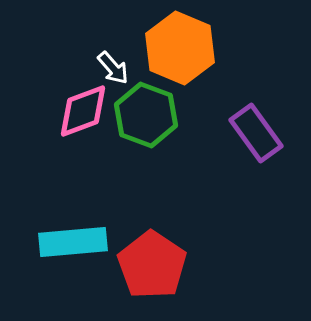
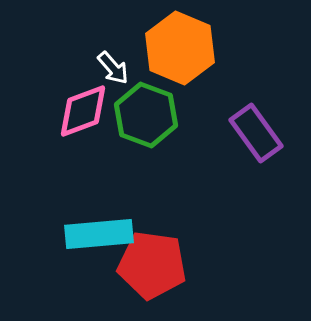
cyan rectangle: moved 26 px right, 8 px up
red pentagon: rotated 26 degrees counterclockwise
